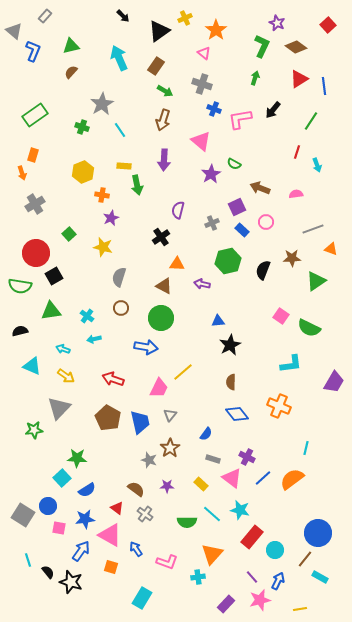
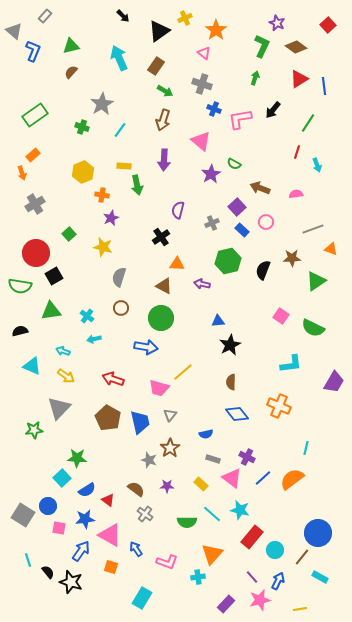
green line at (311, 121): moved 3 px left, 2 px down
cyan line at (120, 130): rotated 70 degrees clockwise
orange rectangle at (33, 155): rotated 32 degrees clockwise
purple square at (237, 207): rotated 18 degrees counterclockwise
green semicircle at (309, 328): moved 4 px right
cyan arrow at (63, 349): moved 2 px down
pink trapezoid at (159, 388): rotated 80 degrees clockwise
blue semicircle at (206, 434): rotated 40 degrees clockwise
red triangle at (117, 508): moved 9 px left, 8 px up
brown line at (305, 559): moved 3 px left, 2 px up
